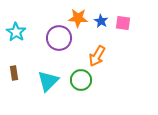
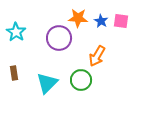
pink square: moved 2 px left, 2 px up
cyan triangle: moved 1 px left, 2 px down
